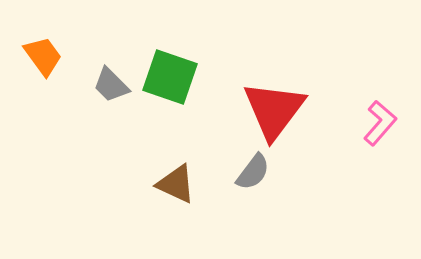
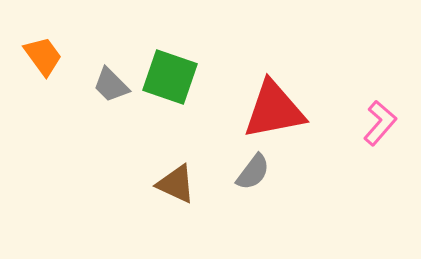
red triangle: rotated 42 degrees clockwise
